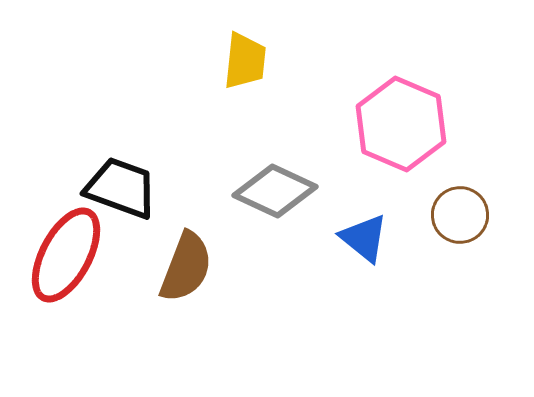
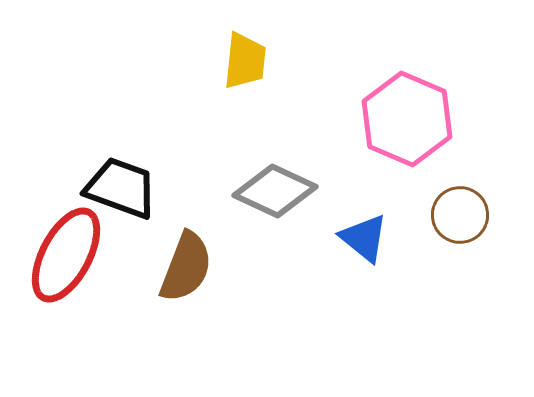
pink hexagon: moved 6 px right, 5 px up
